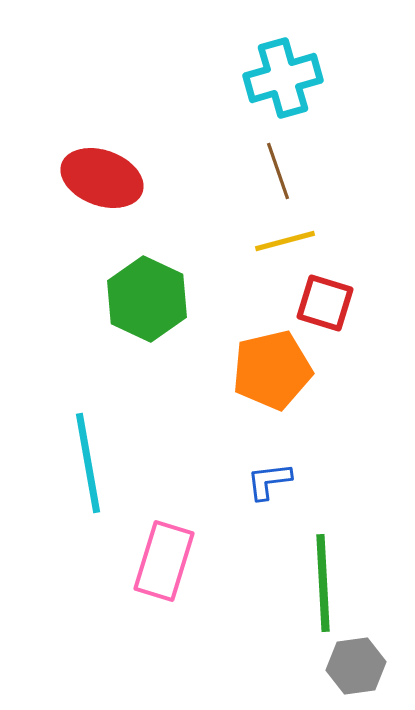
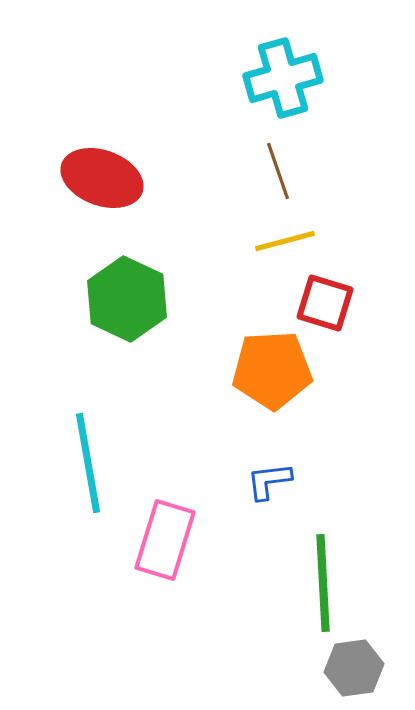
green hexagon: moved 20 px left
orange pentagon: rotated 10 degrees clockwise
pink rectangle: moved 1 px right, 21 px up
gray hexagon: moved 2 px left, 2 px down
